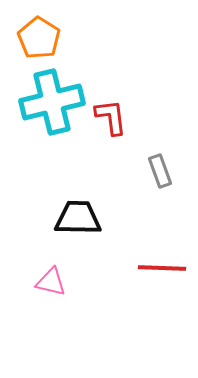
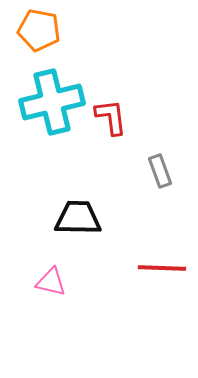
orange pentagon: moved 8 px up; rotated 21 degrees counterclockwise
